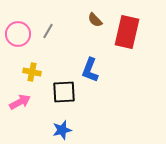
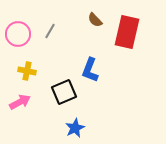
gray line: moved 2 px right
yellow cross: moved 5 px left, 1 px up
black square: rotated 20 degrees counterclockwise
blue star: moved 13 px right, 2 px up; rotated 12 degrees counterclockwise
